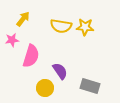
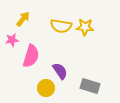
yellow circle: moved 1 px right
